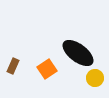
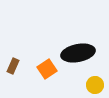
black ellipse: rotated 48 degrees counterclockwise
yellow circle: moved 7 px down
